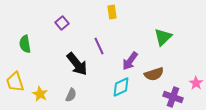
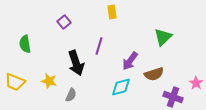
purple square: moved 2 px right, 1 px up
purple line: rotated 42 degrees clockwise
black arrow: moved 1 px left, 1 px up; rotated 20 degrees clockwise
yellow trapezoid: rotated 50 degrees counterclockwise
cyan diamond: rotated 10 degrees clockwise
yellow star: moved 9 px right, 13 px up; rotated 14 degrees counterclockwise
